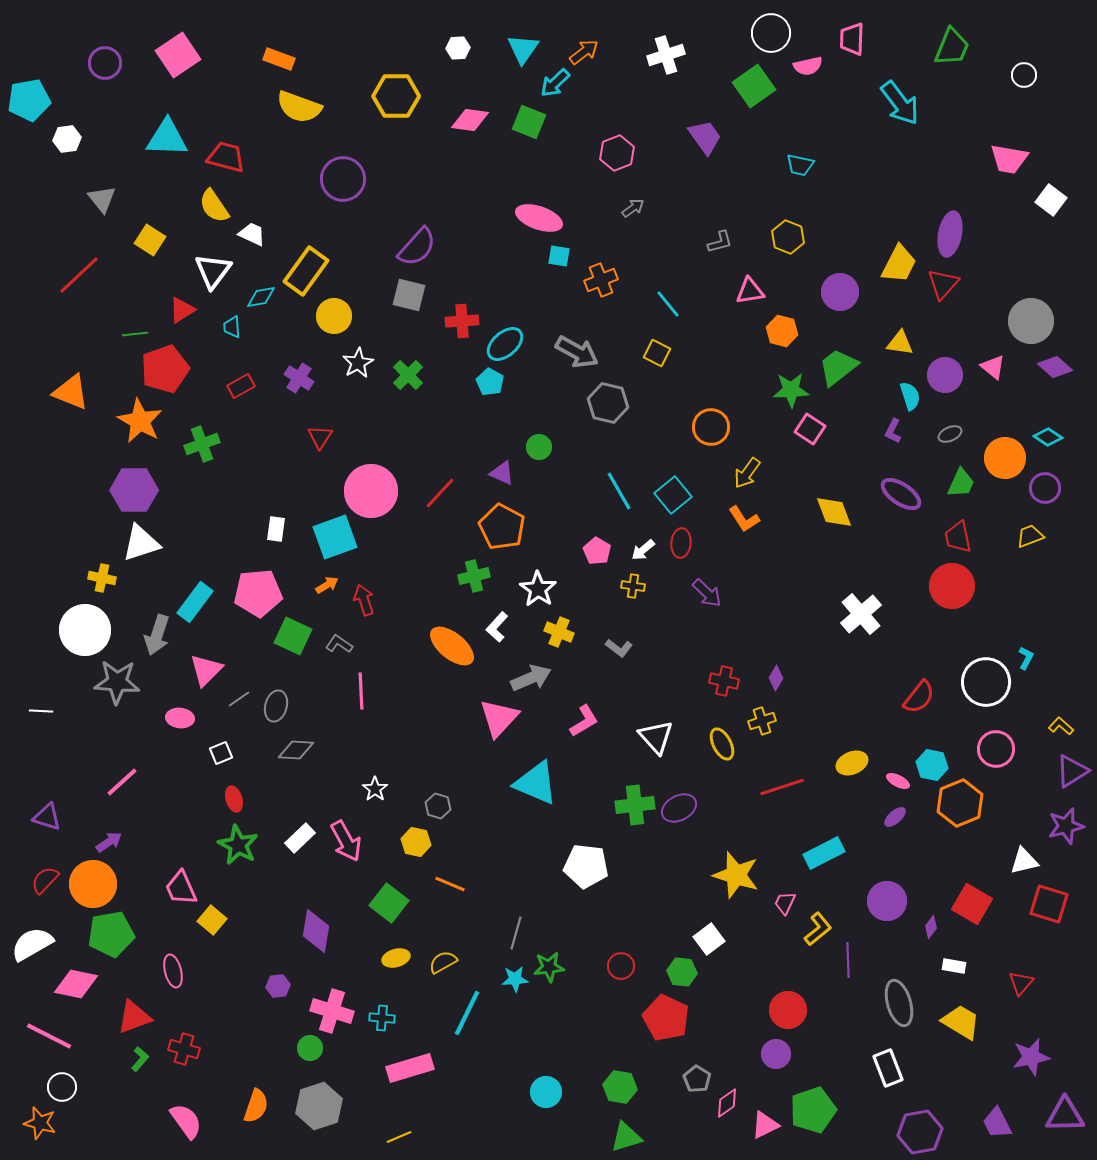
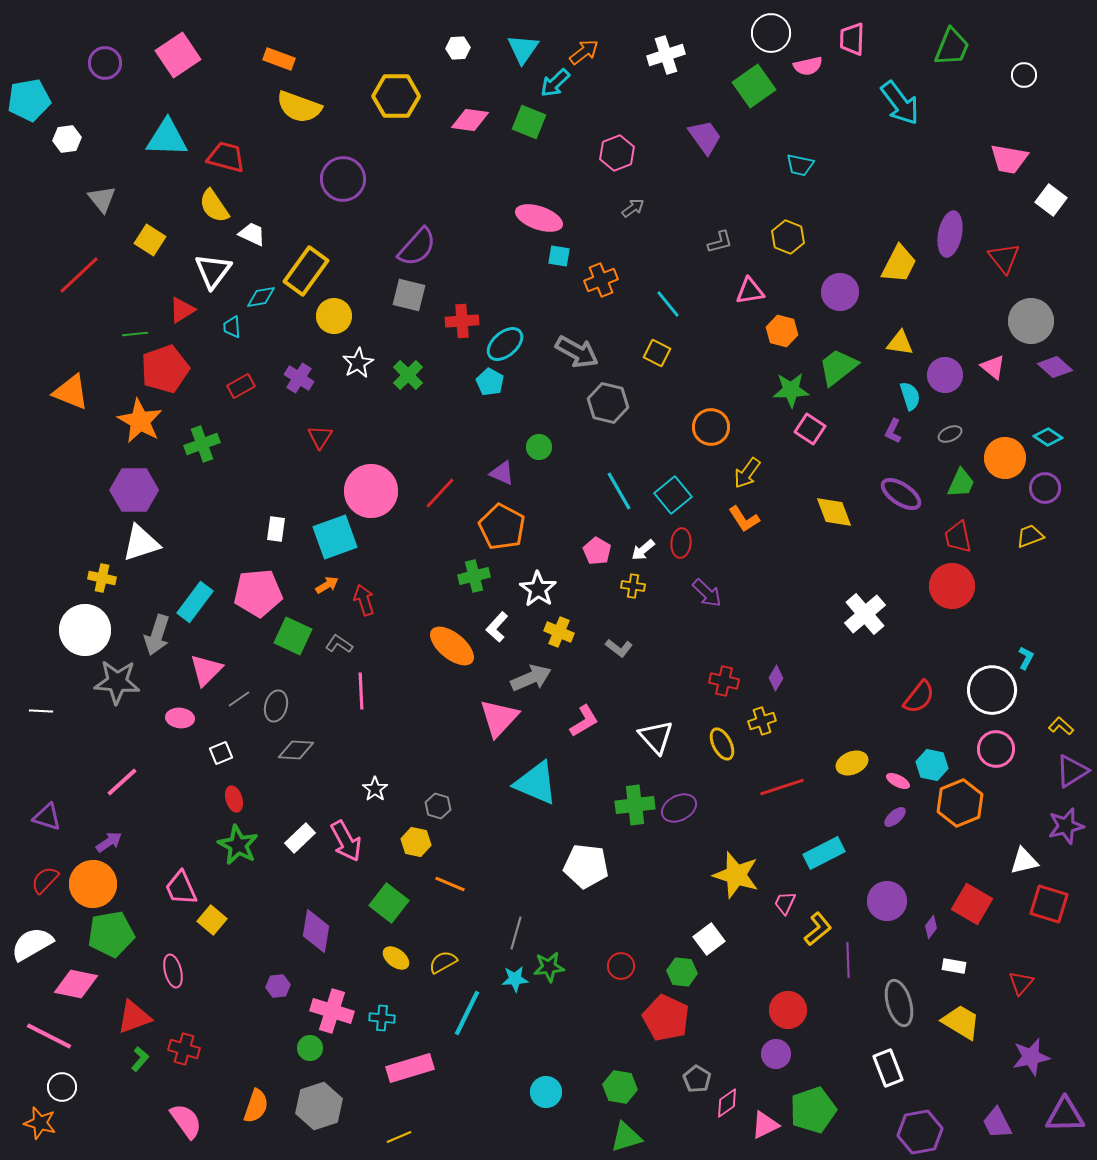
red triangle at (943, 284): moved 61 px right, 26 px up; rotated 20 degrees counterclockwise
white cross at (861, 614): moved 4 px right
white circle at (986, 682): moved 6 px right, 8 px down
yellow ellipse at (396, 958): rotated 52 degrees clockwise
